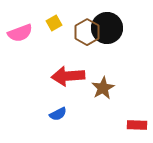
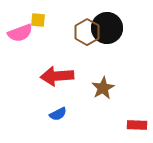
yellow square: moved 16 px left, 3 px up; rotated 35 degrees clockwise
red arrow: moved 11 px left
